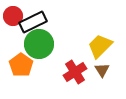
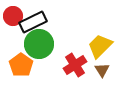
red cross: moved 7 px up
